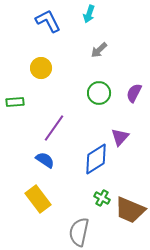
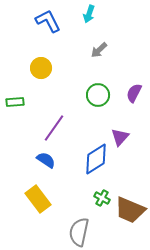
green circle: moved 1 px left, 2 px down
blue semicircle: moved 1 px right
